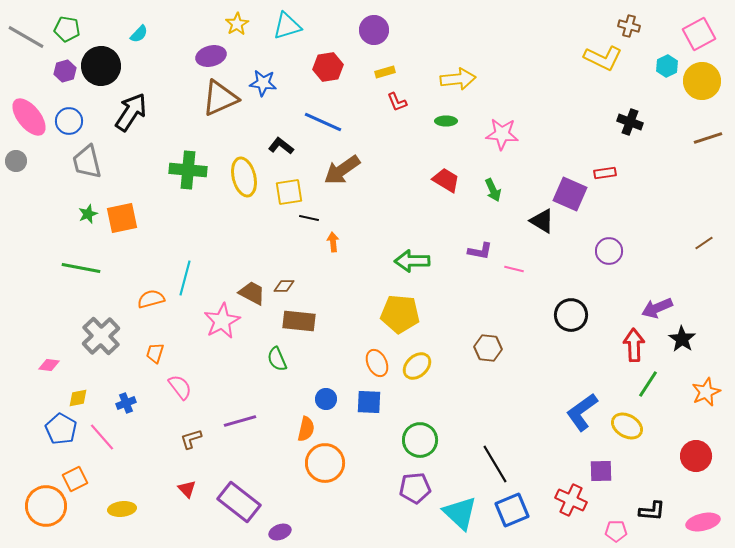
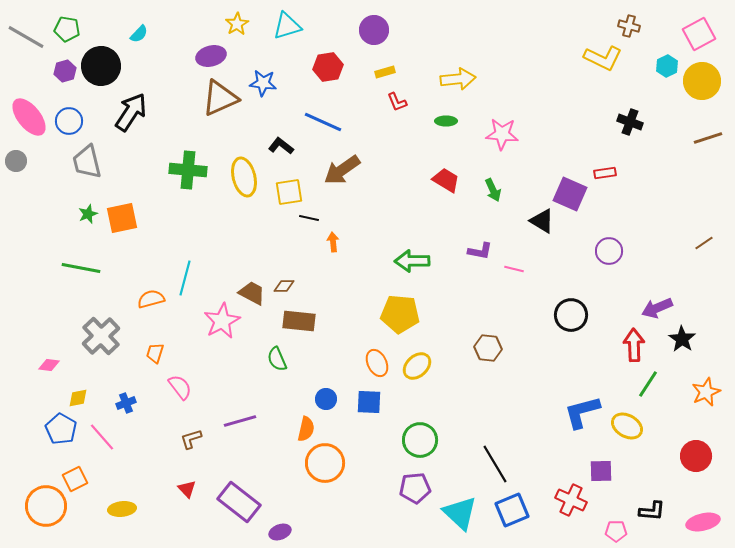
blue L-shape at (582, 412): rotated 21 degrees clockwise
